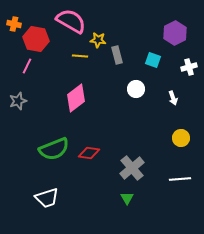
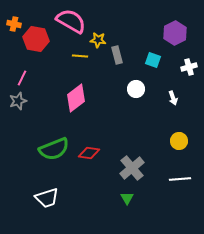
pink line: moved 5 px left, 12 px down
yellow circle: moved 2 px left, 3 px down
